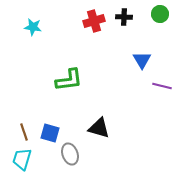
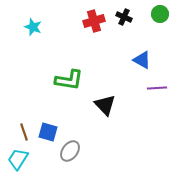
black cross: rotated 21 degrees clockwise
cyan star: rotated 12 degrees clockwise
blue triangle: rotated 30 degrees counterclockwise
green L-shape: rotated 16 degrees clockwise
purple line: moved 5 px left, 2 px down; rotated 18 degrees counterclockwise
black triangle: moved 6 px right, 23 px up; rotated 30 degrees clockwise
blue square: moved 2 px left, 1 px up
gray ellipse: moved 3 px up; rotated 55 degrees clockwise
cyan trapezoid: moved 4 px left; rotated 15 degrees clockwise
